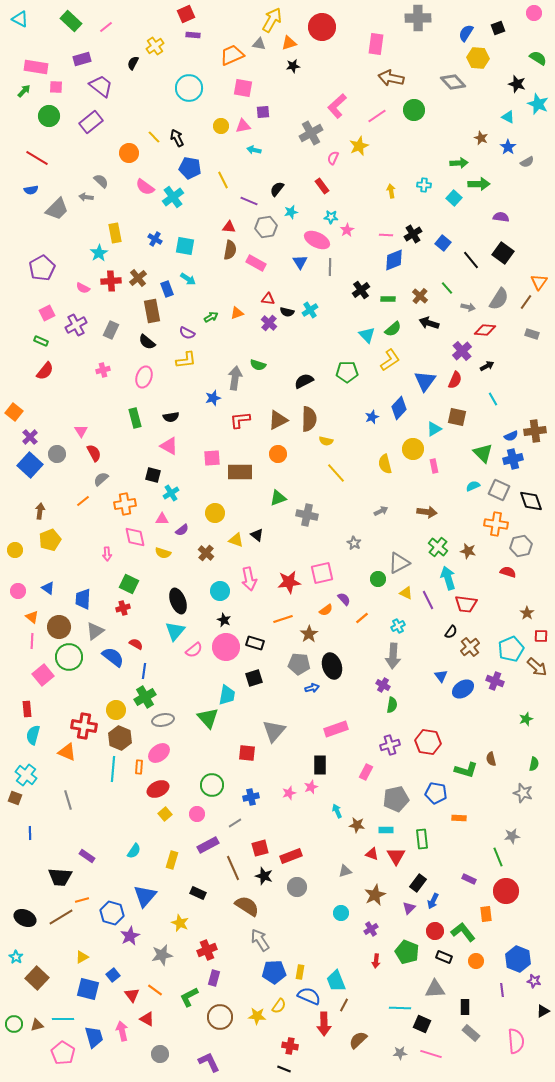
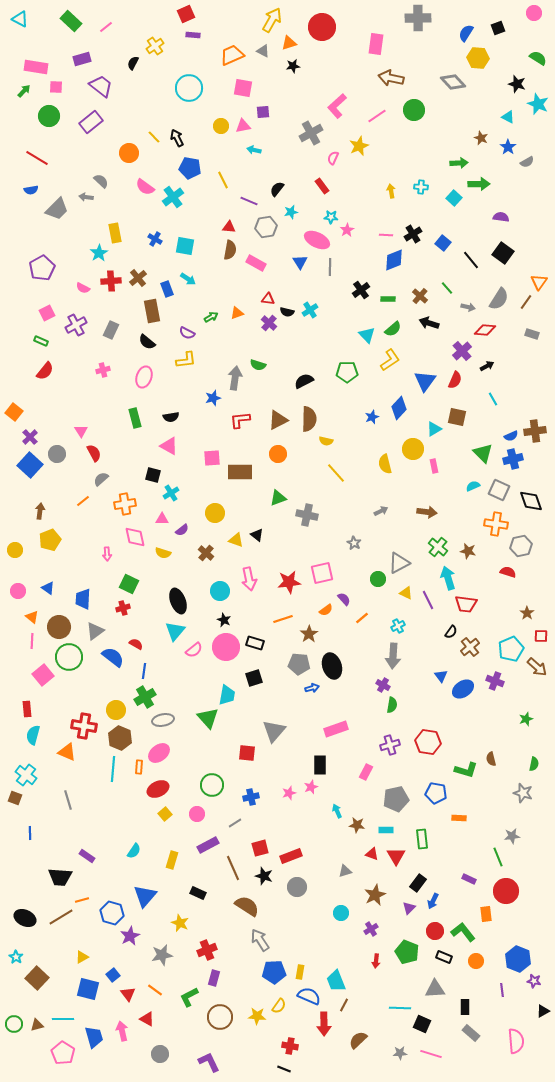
gray triangle at (259, 44): moved 4 px right, 7 px down; rotated 16 degrees clockwise
cyan cross at (424, 185): moved 3 px left, 2 px down
red triangle at (132, 995): moved 4 px left, 1 px up
